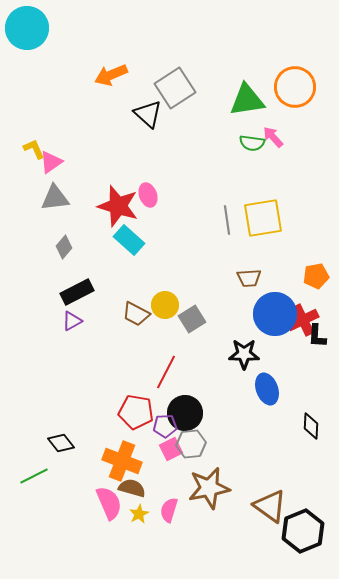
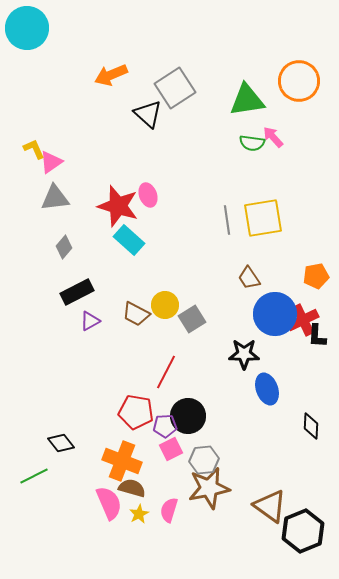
orange circle at (295, 87): moved 4 px right, 6 px up
brown trapezoid at (249, 278): rotated 60 degrees clockwise
purple triangle at (72, 321): moved 18 px right
black circle at (185, 413): moved 3 px right, 3 px down
gray hexagon at (191, 444): moved 13 px right, 16 px down
